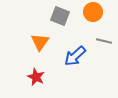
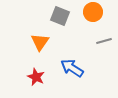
gray line: rotated 28 degrees counterclockwise
blue arrow: moved 3 px left, 12 px down; rotated 75 degrees clockwise
